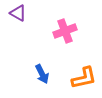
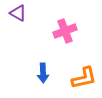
blue arrow: moved 1 px right, 1 px up; rotated 24 degrees clockwise
